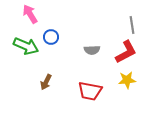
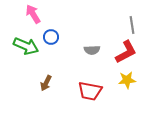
pink arrow: moved 3 px right
brown arrow: moved 1 px down
